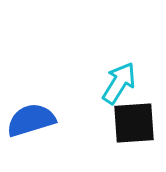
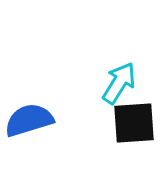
blue semicircle: moved 2 px left
